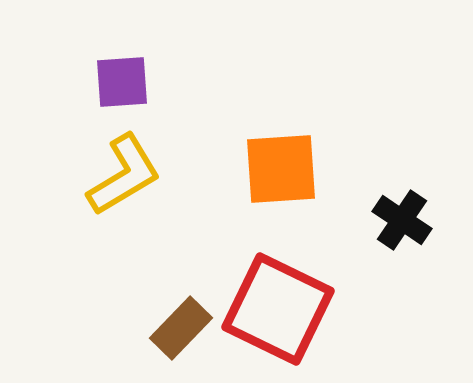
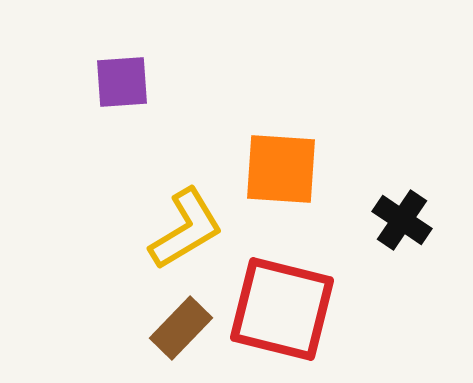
orange square: rotated 8 degrees clockwise
yellow L-shape: moved 62 px right, 54 px down
red square: moved 4 px right; rotated 12 degrees counterclockwise
